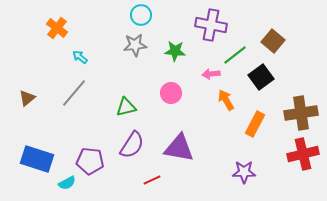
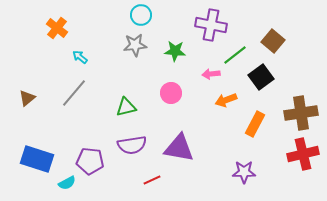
orange arrow: rotated 80 degrees counterclockwise
purple semicircle: rotated 48 degrees clockwise
